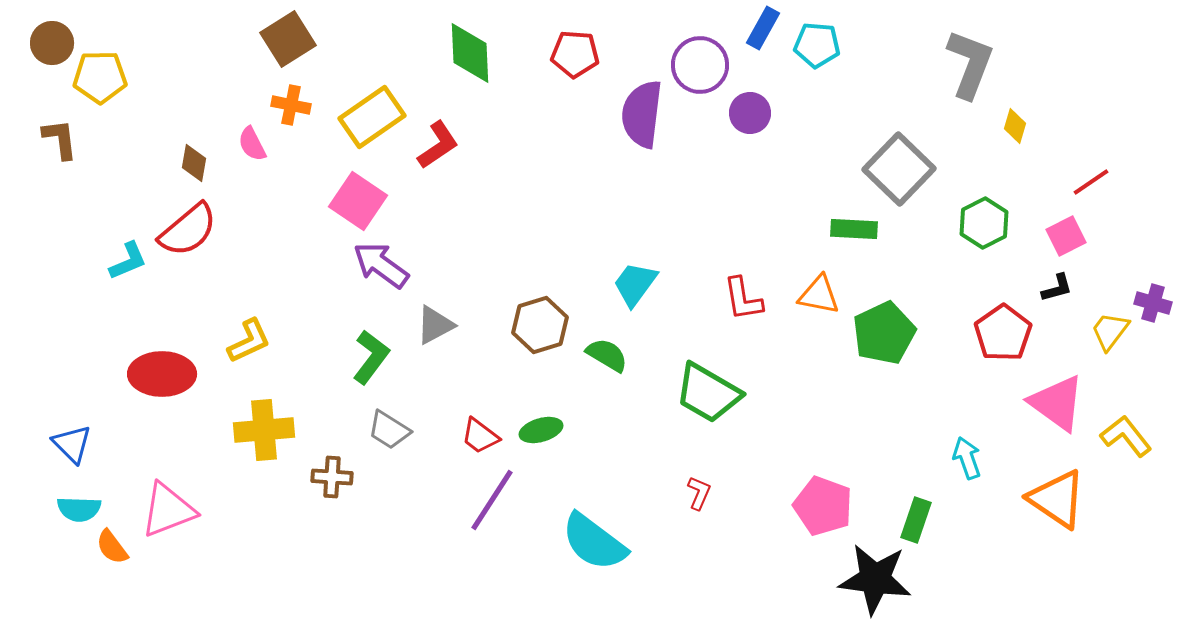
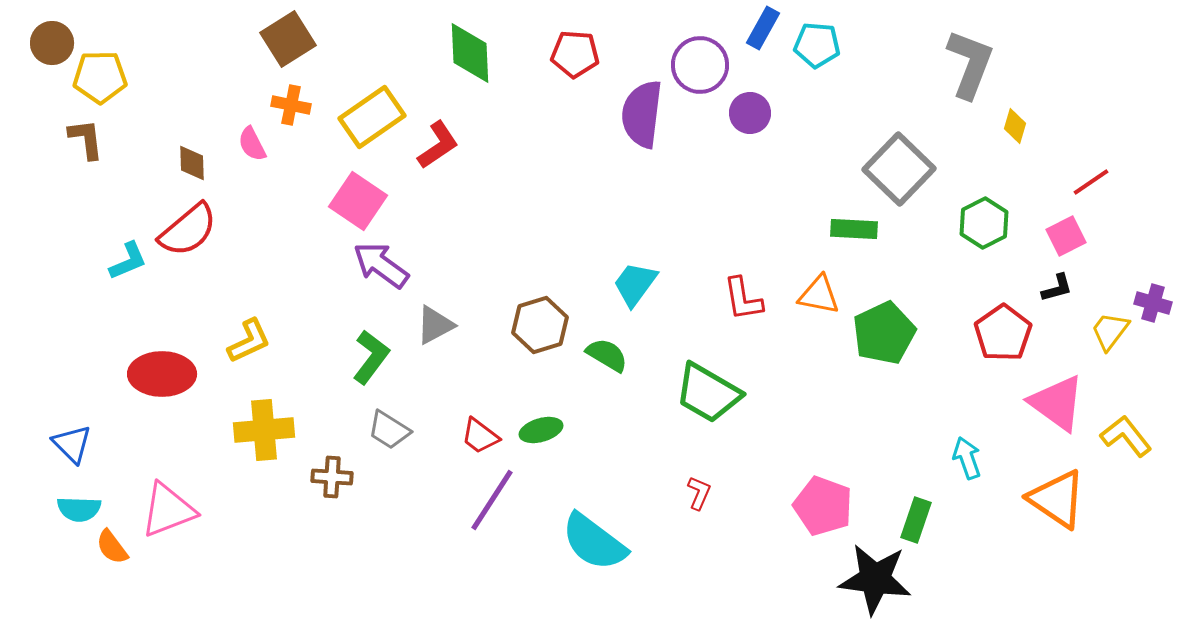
brown L-shape at (60, 139): moved 26 px right
brown diamond at (194, 163): moved 2 px left; rotated 12 degrees counterclockwise
